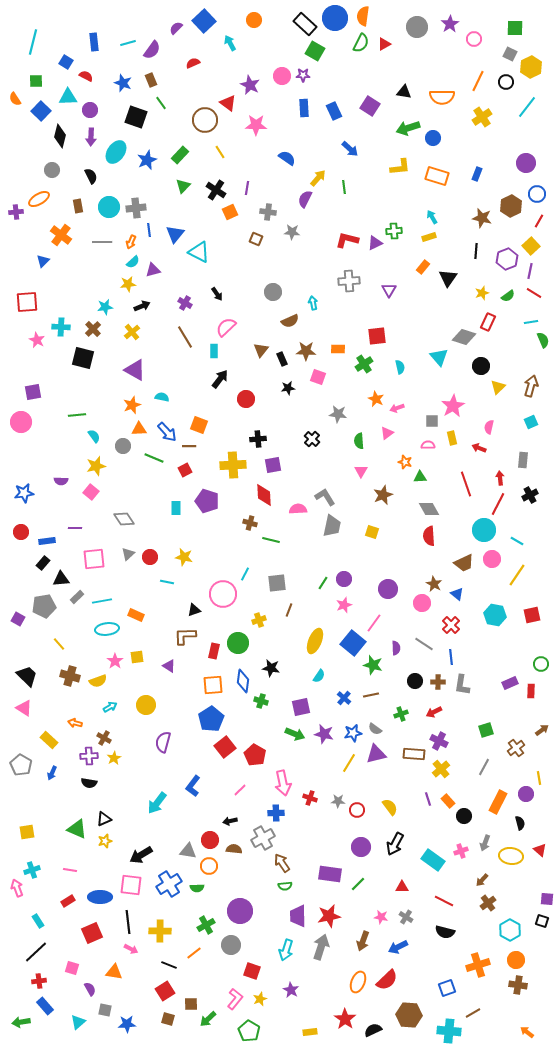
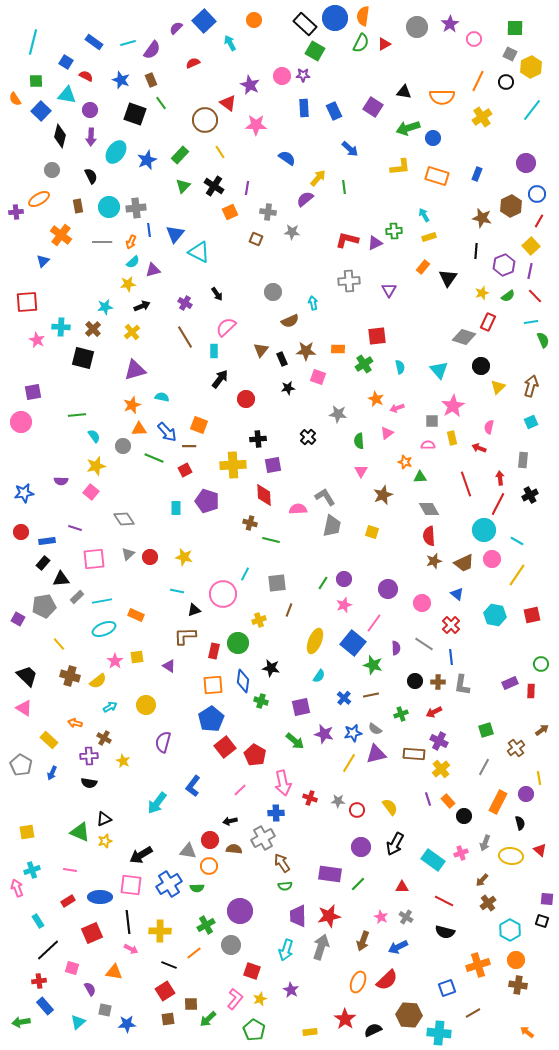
blue rectangle at (94, 42): rotated 48 degrees counterclockwise
blue star at (123, 83): moved 2 px left, 3 px up
cyan triangle at (68, 97): moved 1 px left, 2 px up; rotated 12 degrees clockwise
purple square at (370, 106): moved 3 px right, 1 px down
cyan line at (527, 107): moved 5 px right, 3 px down
black square at (136, 117): moved 1 px left, 3 px up
black cross at (216, 190): moved 2 px left, 4 px up
purple semicircle at (305, 199): rotated 24 degrees clockwise
cyan arrow at (432, 217): moved 8 px left, 2 px up
purple hexagon at (507, 259): moved 3 px left, 6 px down
red line at (534, 293): moved 1 px right, 3 px down; rotated 14 degrees clockwise
cyan triangle at (439, 357): moved 13 px down
purple triangle at (135, 370): rotated 45 degrees counterclockwise
black cross at (312, 439): moved 4 px left, 2 px up
purple line at (75, 528): rotated 16 degrees clockwise
cyan line at (167, 582): moved 10 px right, 9 px down
brown star at (434, 584): moved 23 px up; rotated 28 degrees clockwise
cyan ellipse at (107, 629): moved 3 px left; rotated 15 degrees counterclockwise
yellow semicircle at (98, 681): rotated 18 degrees counterclockwise
green arrow at (295, 734): moved 7 px down; rotated 18 degrees clockwise
yellow star at (114, 758): moved 9 px right, 3 px down; rotated 16 degrees counterclockwise
green triangle at (77, 829): moved 3 px right, 3 px down
pink cross at (461, 851): moved 2 px down
pink star at (381, 917): rotated 16 degrees clockwise
black line at (36, 952): moved 12 px right, 2 px up
brown square at (168, 1019): rotated 24 degrees counterclockwise
green pentagon at (249, 1031): moved 5 px right, 1 px up
cyan cross at (449, 1031): moved 10 px left, 2 px down
